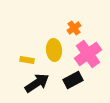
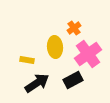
yellow ellipse: moved 1 px right, 3 px up
